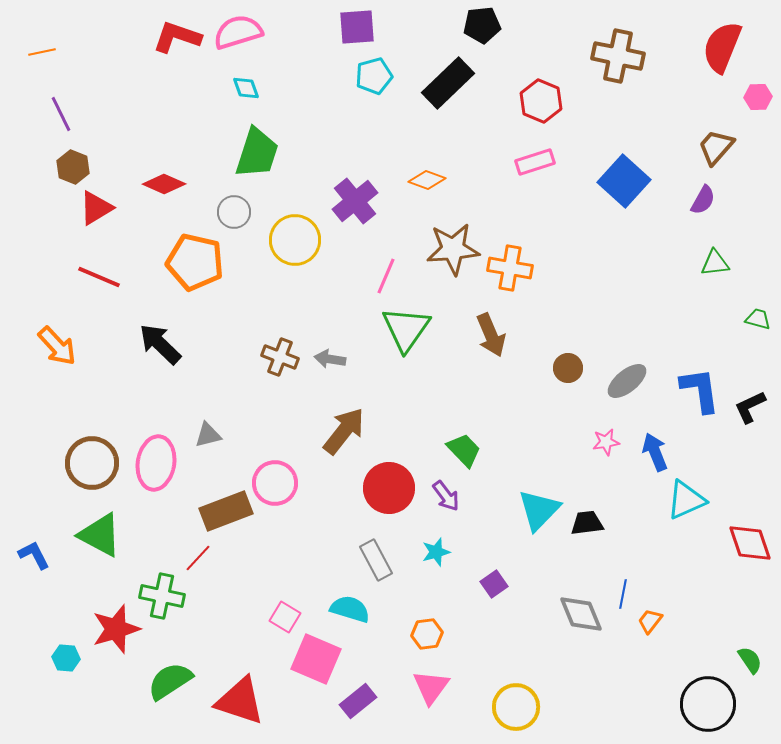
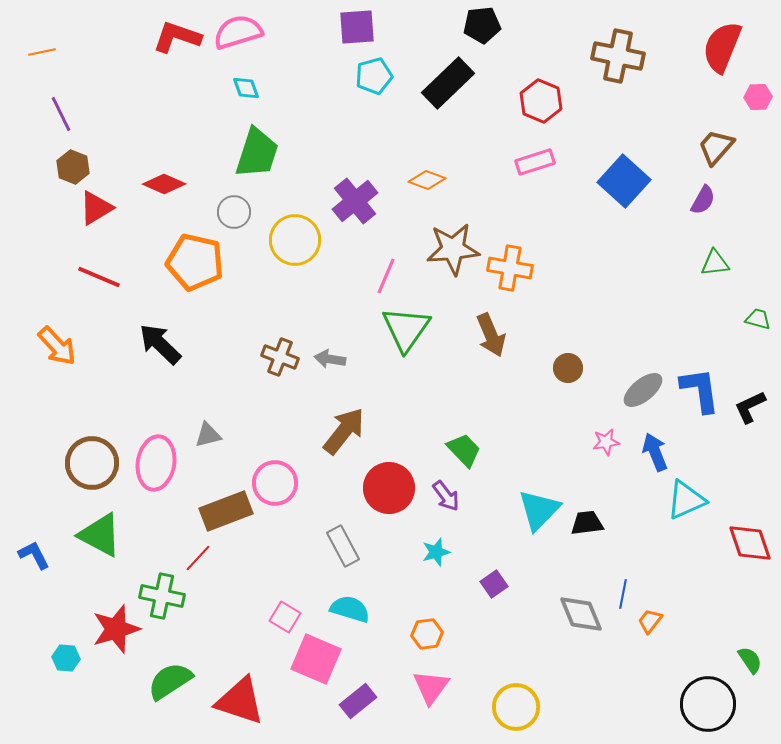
gray ellipse at (627, 381): moved 16 px right, 9 px down
gray rectangle at (376, 560): moved 33 px left, 14 px up
